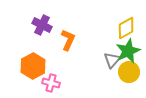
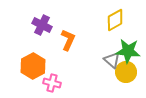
yellow diamond: moved 11 px left, 8 px up
green star: rotated 30 degrees clockwise
gray triangle: rotated 30 degrees counterclockwise
yellow circle: moved 3 px left
pink cross: moved 1 px right
